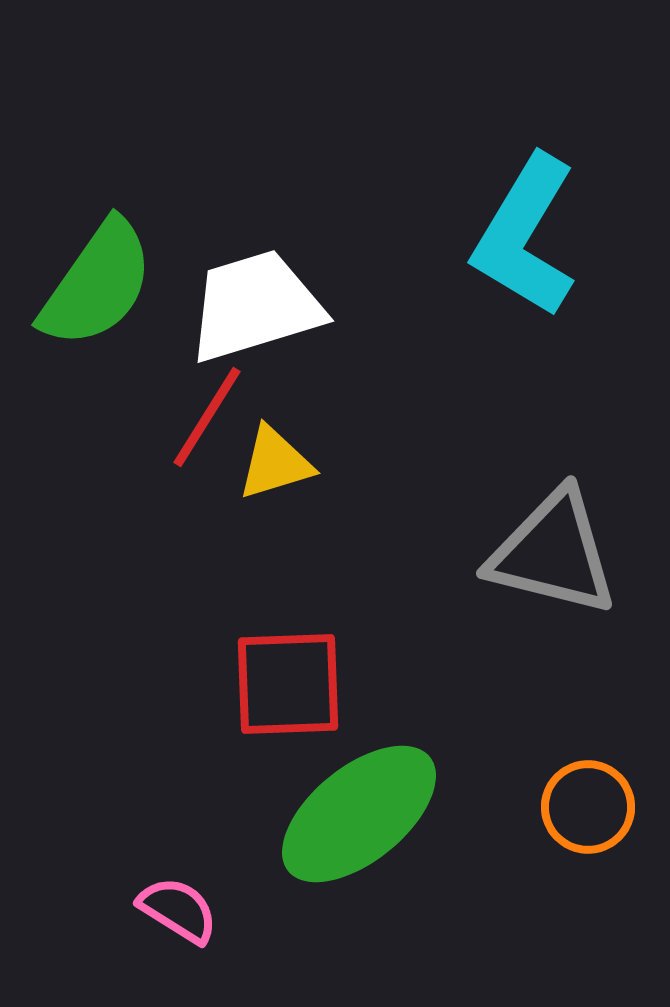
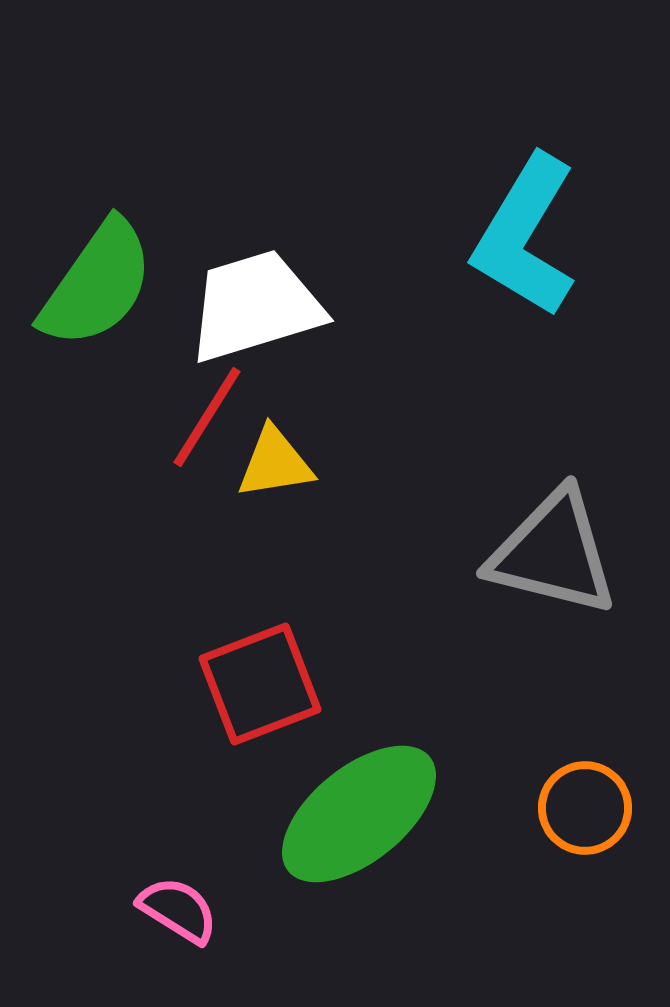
yellow triangle: rotated 8 degrees clockwise
red square: moved 28 px left; rotated 19 degrees counterclockwise
orange circle: moved 3 px left, 1 px down
